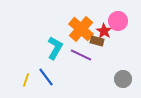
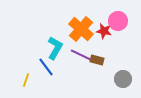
red star: rotated 21 degrees counterclockwise
brown rectangle: moved 19 px down
blue line: moved 10 px up
